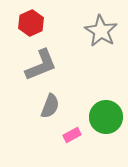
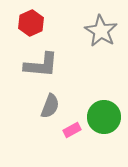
gray L-shape: rotated 27 degrees clockwise
green circle: moved 2 px left
pink rectangle: moved 5 px up
